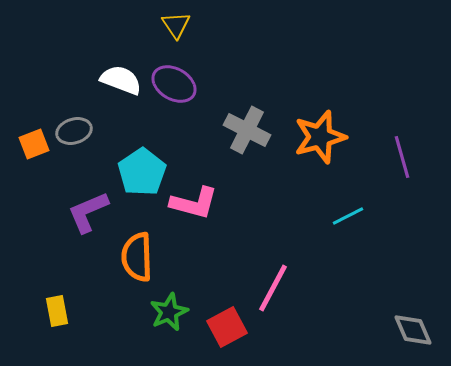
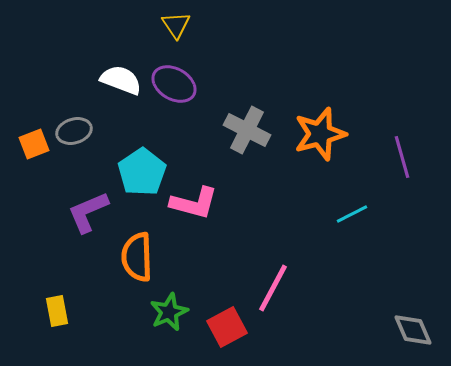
orange star: moved 3 px up
cyan line: moved 4 px right, 2 px up
